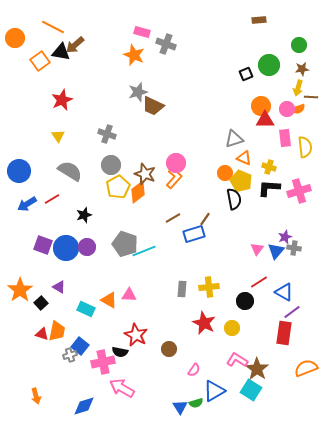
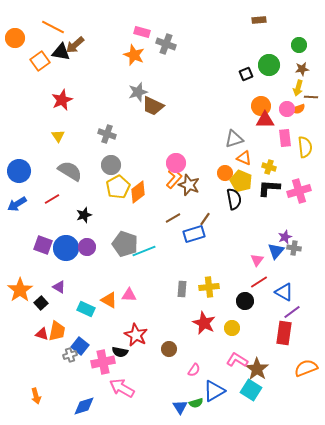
brown star at (145, 174): moved 44 px right, 11 px down
blue arrow at (27, 204): moved 10 px left
pink triangle at (257, 249): moved 11 px down
